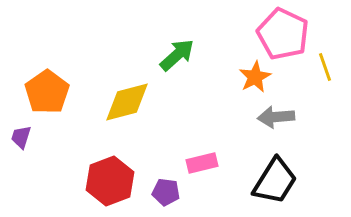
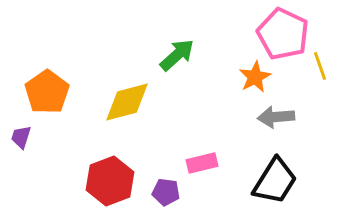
yellow line: moved 5 px left, 1 px up
